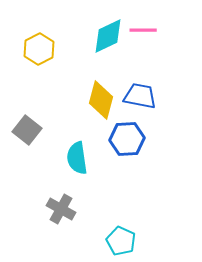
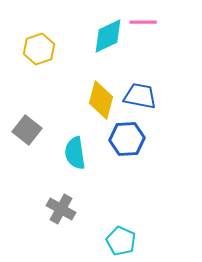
pink line: moved 8 px up
yellow hexagon: rotated 8 degrees clockwise
cyan semicircle: moved 2 px left, 5 px up
